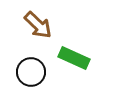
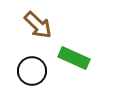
black circle: moved 1 px right, 1 px up
